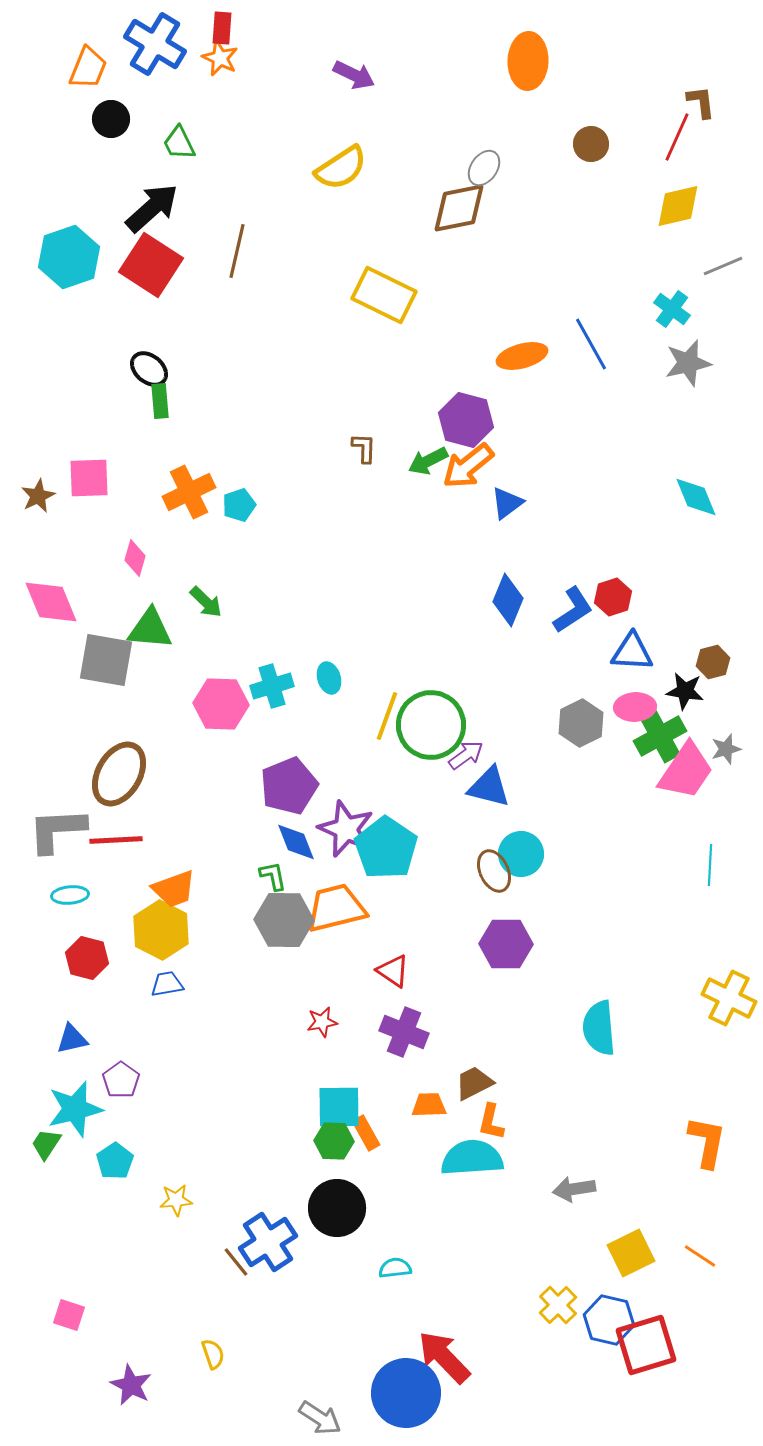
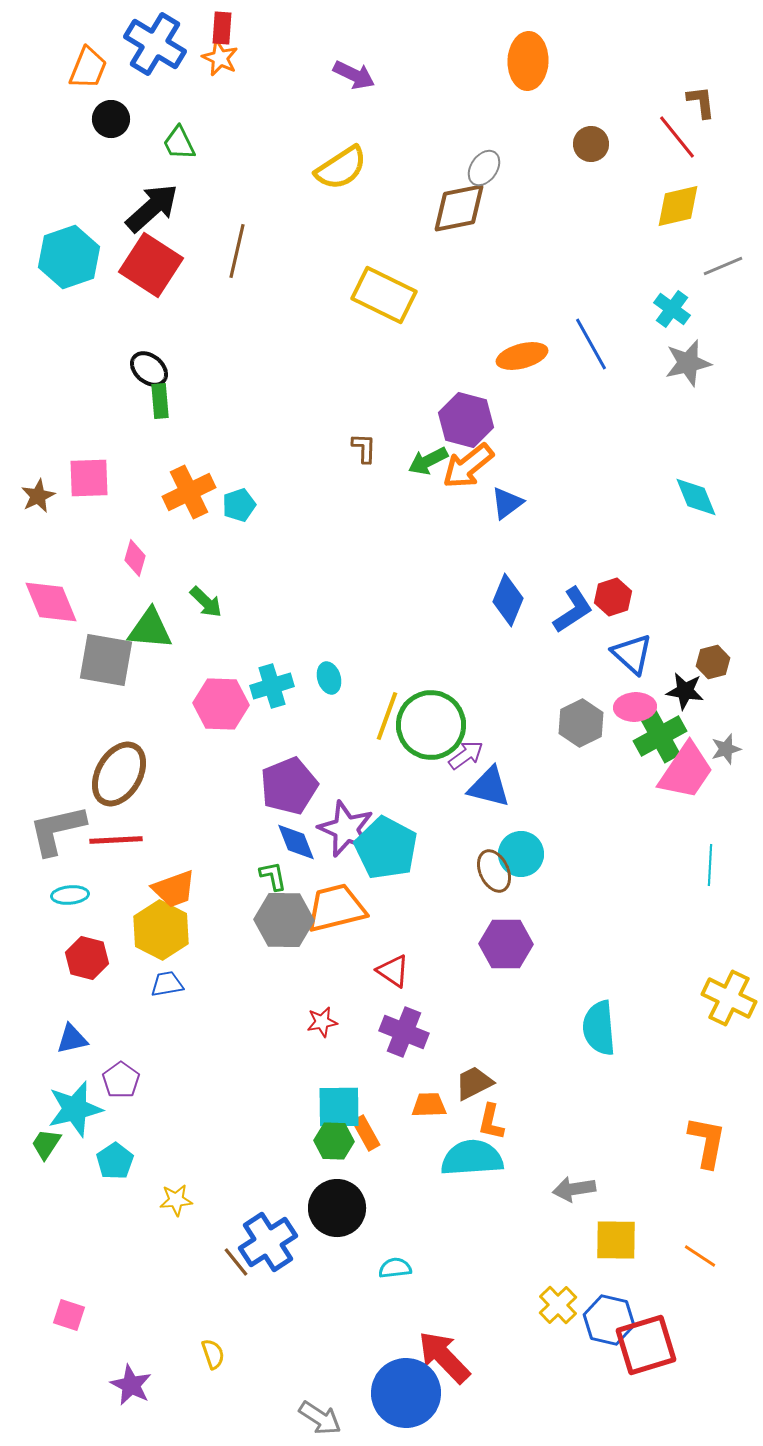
red line at (677, 137): rotated 63 degrees counterclockwise
blue triangle at (632, 652): moved 2 px down; rotated 39 degrees clockwise
gray L-shape at (57, 830): rotated 10 degrees counterclockwise
cyan pentagon at (386, 848): rotated 6 degrees counterclockwise
yellow square at (631, 1253): moved 15 px left, 13 px up; rotated 27 degrees clockwise
